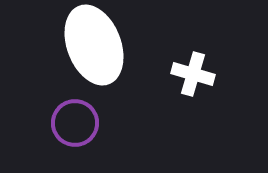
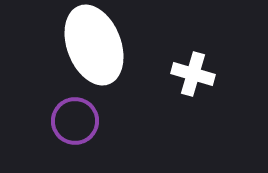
purple circle: moved 2 px up
